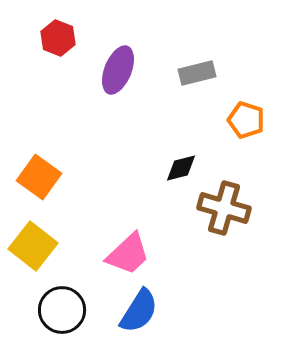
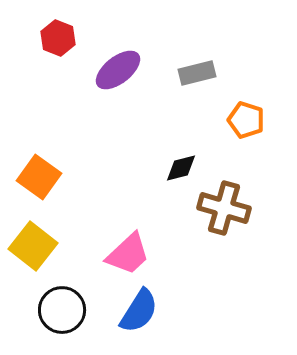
purple ellipse: rotated 30 degrees clockwise
